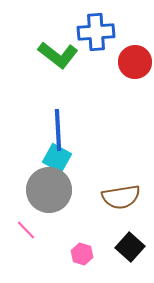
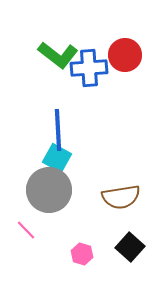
blue cross: moved 7 px left, 36 px down
red circle: moved 10 px left, 7 px up
